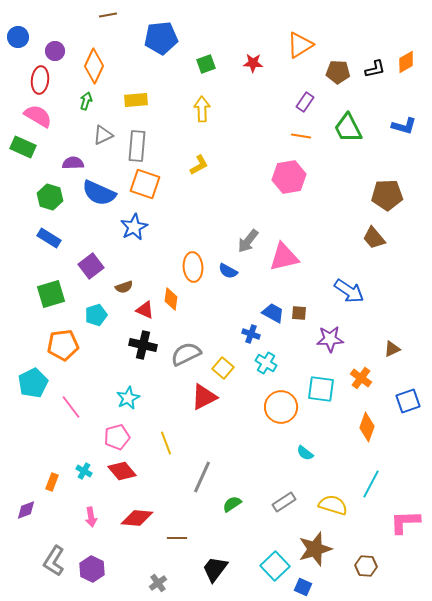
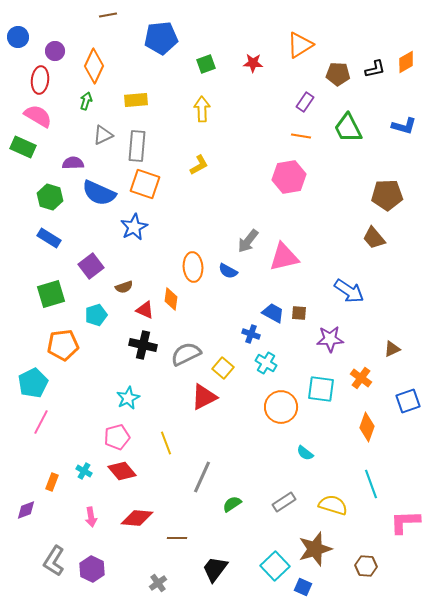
brown pentagon at (338, 72): moved 2 px down
pink line at (71, 407): moved 30 px left, 15 px down; rotated 65 degrees clockwise
cyan line at (371, 484): rotated 48 degrees counterclockwise
